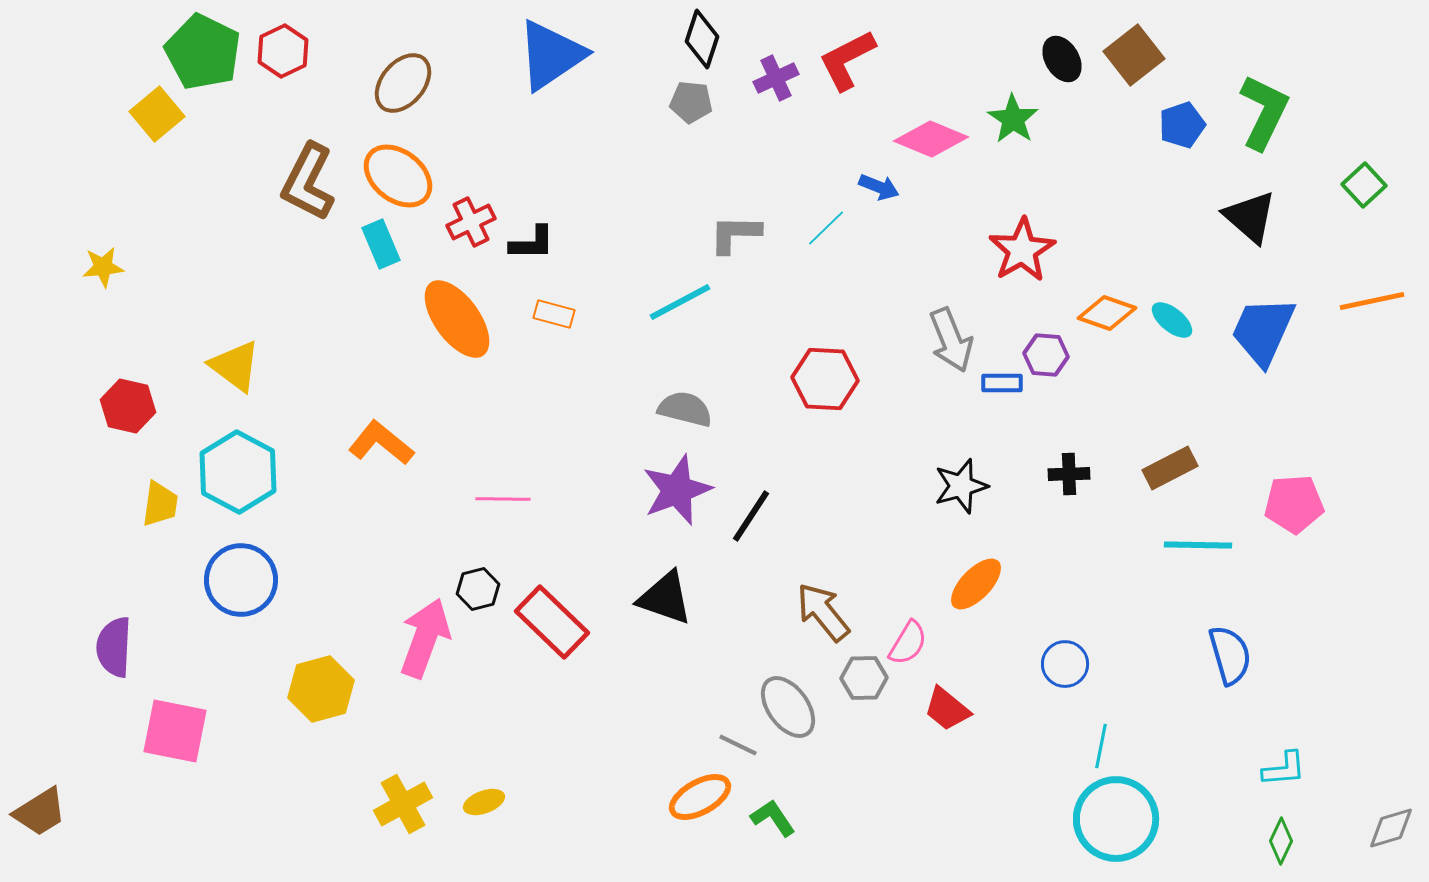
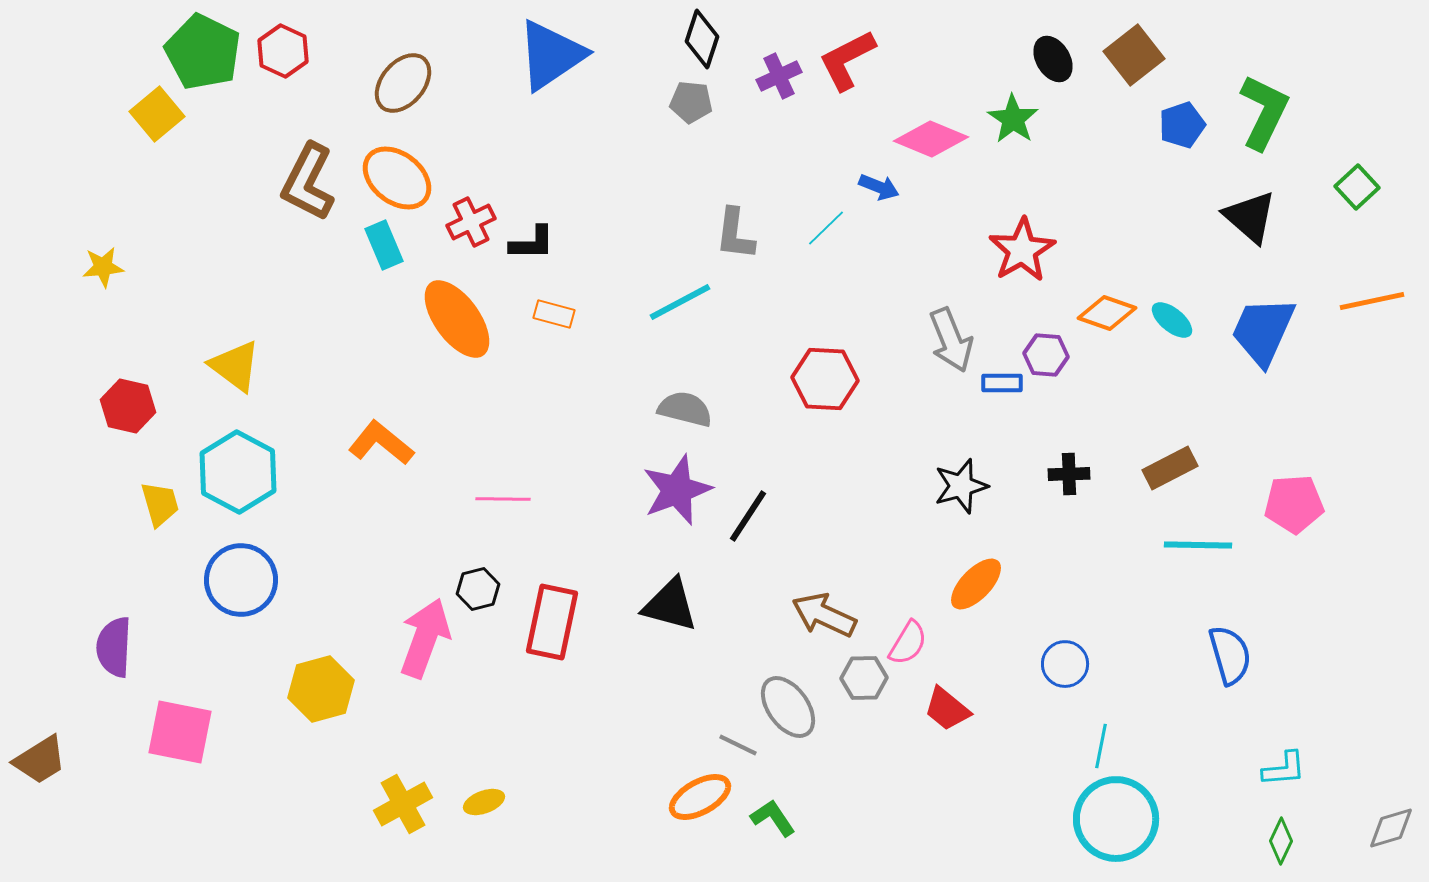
red hexagon at (283, 51): rotated 9 degrees counterclockwise
black ellipse at (1062, 59): moved 9 px left
purple cross at (776, 78): moved 3 px right, 2 px up
orange ellipse at (398, 176): moved 1 px left, 2 px down
green square at (1364, 185): moved 7 px left, 2 px down
gray L-shape at (735, 234): rotated 84 degrees counterclockwise
cyan rectangle at (381, 244): moved 3 px right, 1 px down
yellow trapezoid at (160, 504): rotated 24 degrees counterclockwise
black line at (751, 516): moved 3 px left
black triangle at (665, 598): moved 5 px right, 7 px down; rotated 4 degrees counterclockwise
brown arrow at (823, 612): moved 1 px right, 3 px down; rotated 26 degrees counterclockwise
red rectangle at (552, 622): rotated 58 degrees clockwise
pink square at (175, 731): moved 5 px right, 1 px down
brown trapezoid at (40, 812): moved 52 px up
